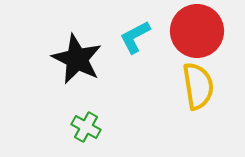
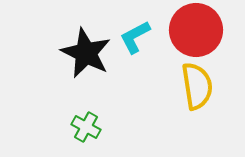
red circle: moved 1 px left, 1 px up
black star: moved 9 px right, 6 px up
yellow semicircle: moved 1 px left
